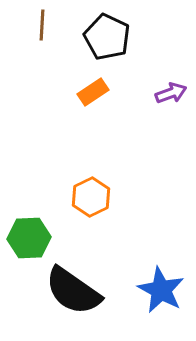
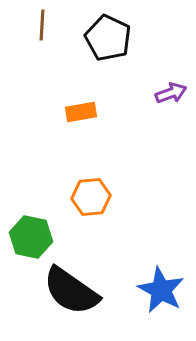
black pentagon: moved 1 px right, 1 px down
orange rectangle: moved 12 px left, 20 px down; rotated 24 degrees clockwise
orange hexagon: rotated 21 degrees clockwise
green hexagon: moved 2 px right, 1 px up; rotated 15 degrees clockwise
black semicircle: moved 2 px left
